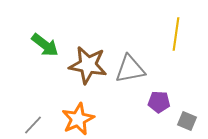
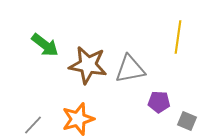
yellow line: moved 2 px right, 3 px down
orange star: rotated 8 degrees clockwise
